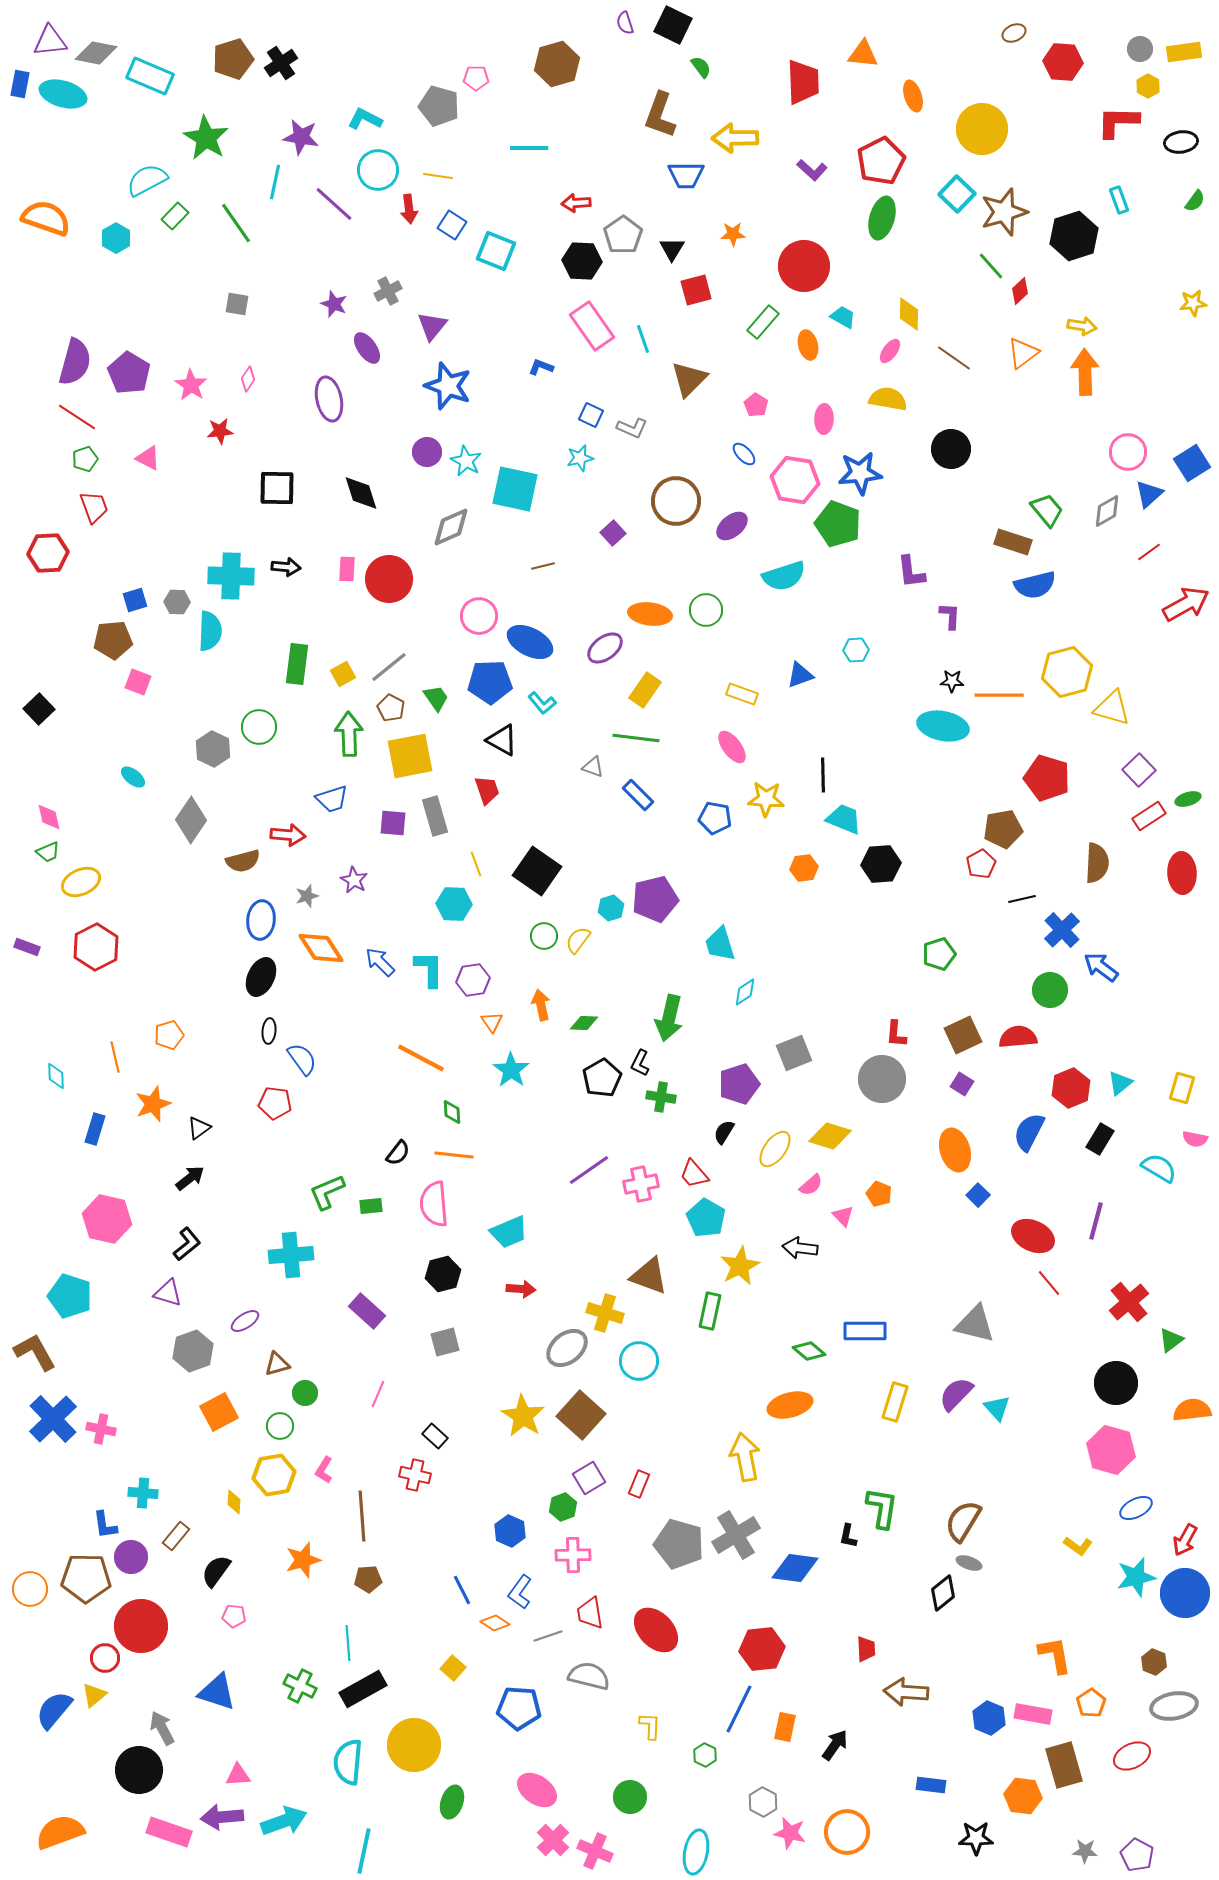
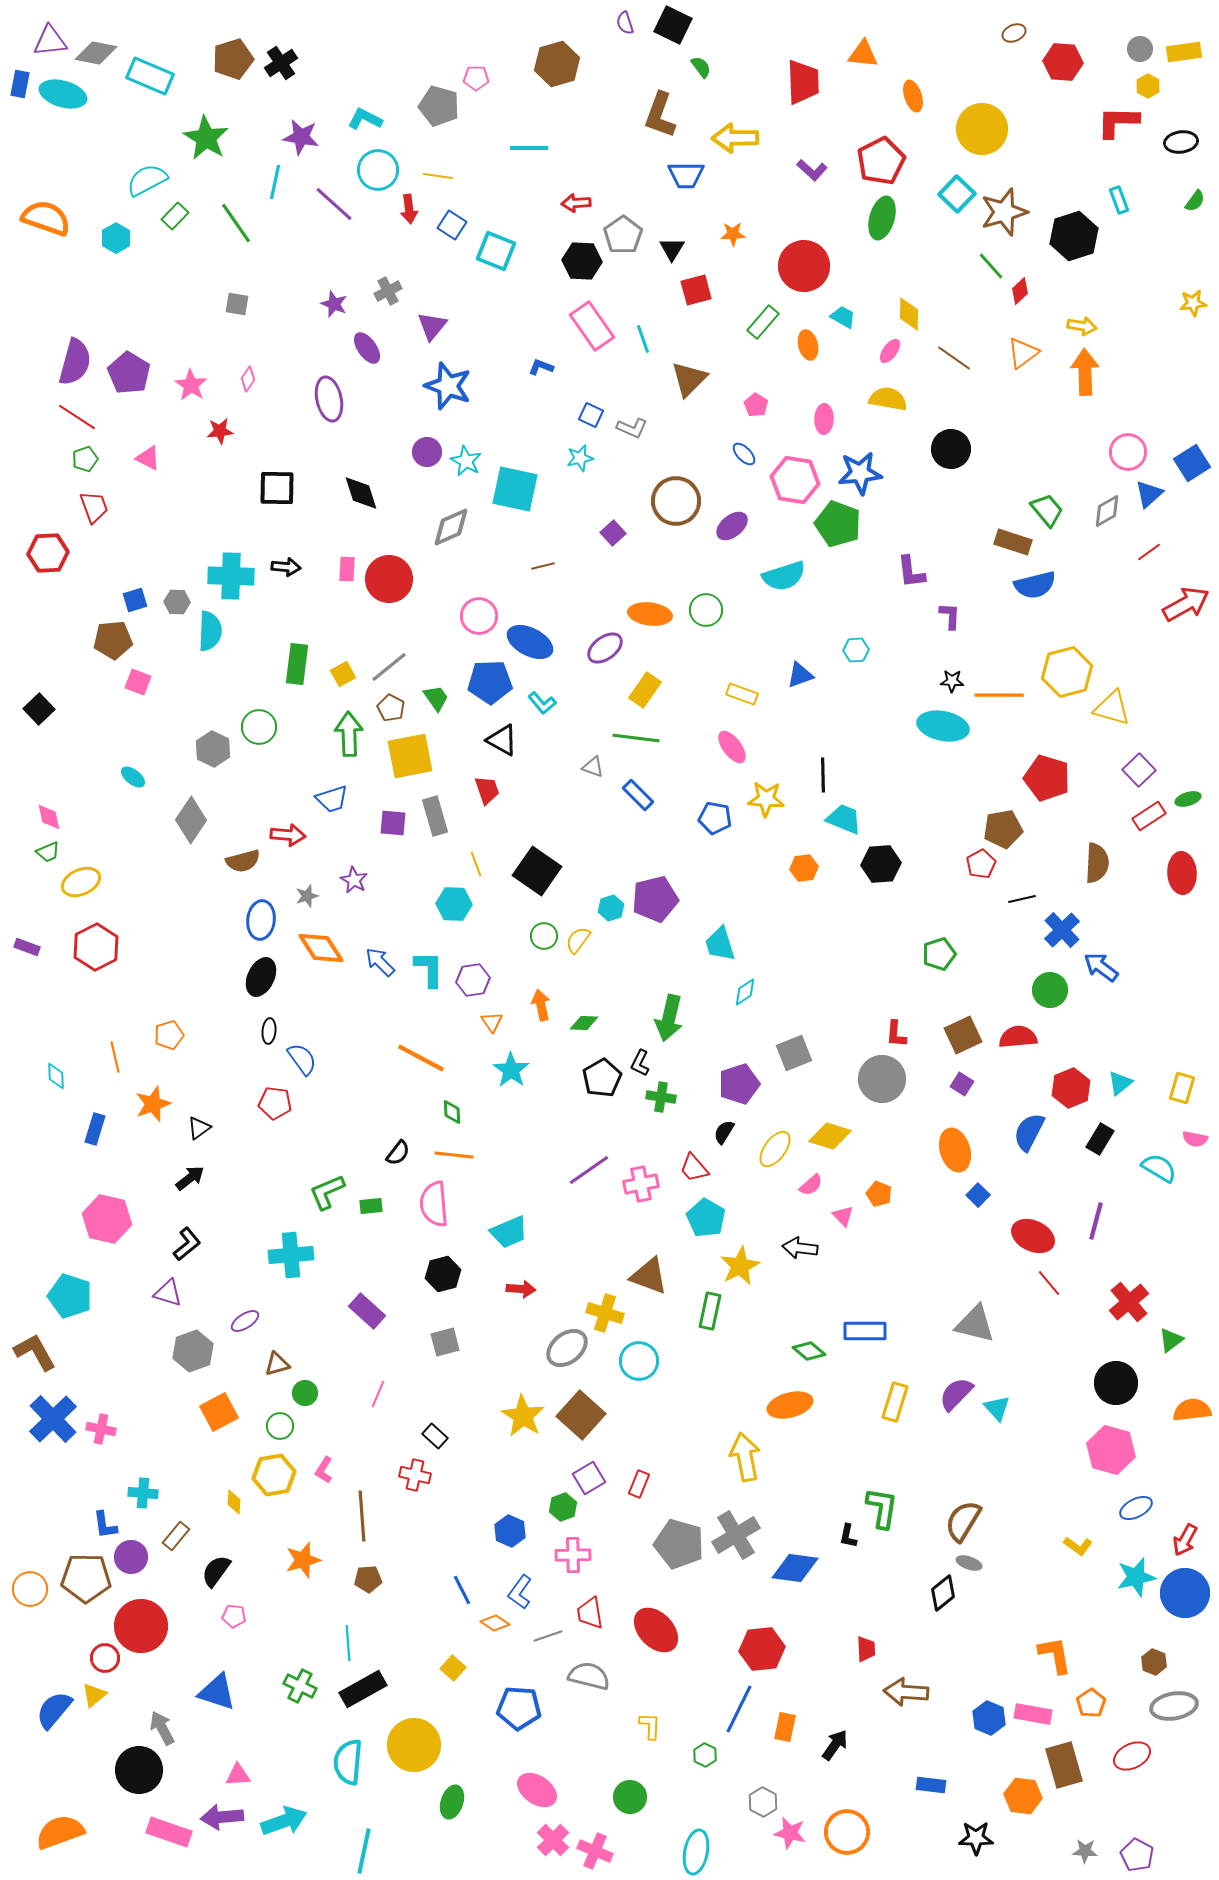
red trapezoid at (694, 1174): moved 6 px up
